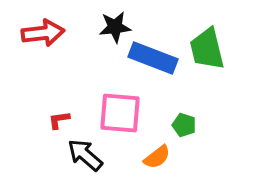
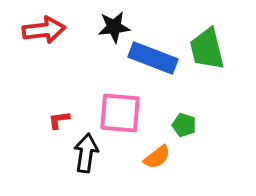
black star: moved 1 px left
red arrow: moved 1 px right, 3 px up
black arrow: moved 1 px right, 2 px up; rotated 57 degrees clockwise
